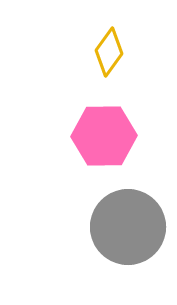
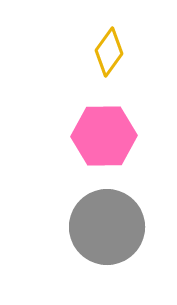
gray circle: moved 21 px left
